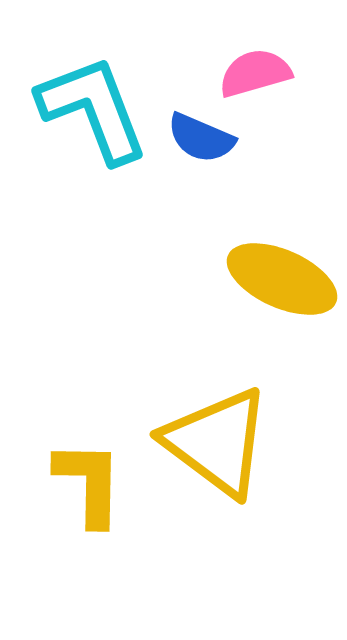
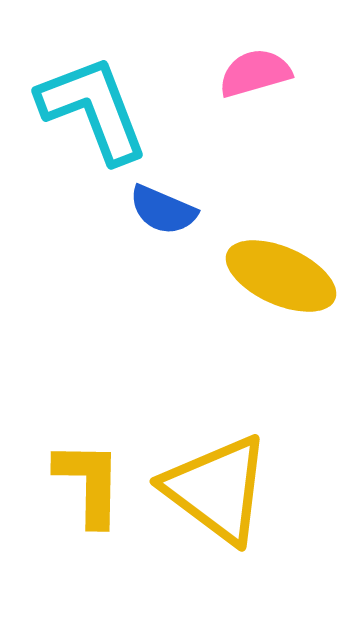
blue semicircle: moved 38 px left, 72 px down
yellow ellipse: moved 1 px left, 3 px up
yellow triangle: moved 47 px down
